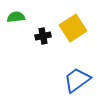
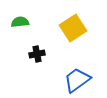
green semicircle: moved 4 px right, 5 px down
black cross: moved 6 px left, 18 px down
